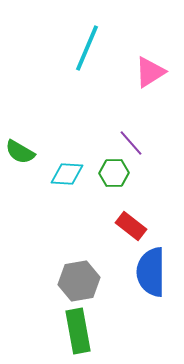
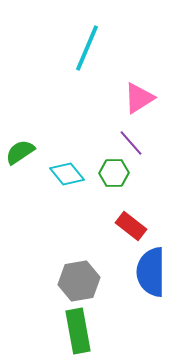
pink triangle: moved 11 px left, 26 px down
green semicircle: rotated 116 degrees clockwise
cyan diamond: rotated 48 degrees clockwise
